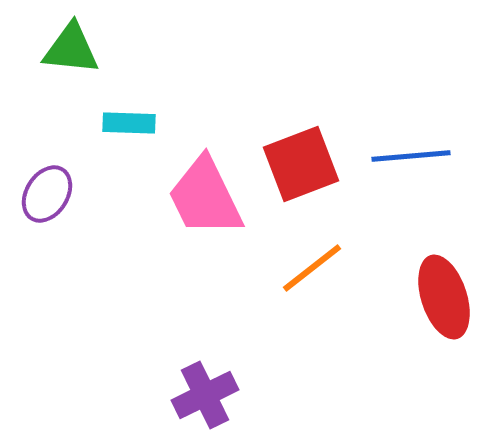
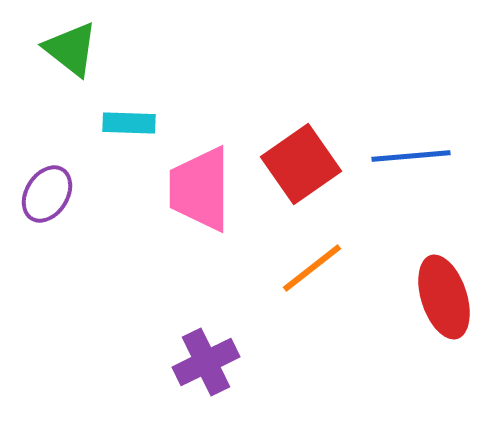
green triangle: rotated 32 degrees clockwise
red square: rotated 14 degrees counterclockwise
pink trapezoid: moved 5 px left, 8 px up; rotated 26 degrees clockwise
purple cross: moved 1 px right, 33 px up
